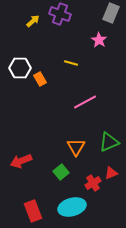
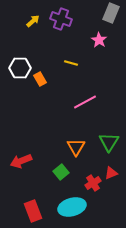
purple cross: moved 1 px right, 5 px down
green triangle: rotated 35 degrees counterclockwise
